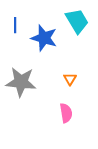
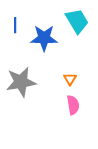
blue star: rotated 16 degrees counterclockwise
gray star: rotated 16 degrees counterclockwise
pink semicircle: moved 7 px right, 8 px up
